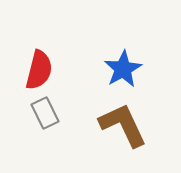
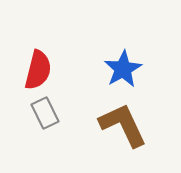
red semicircle: moved 1 px left
